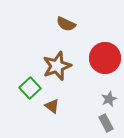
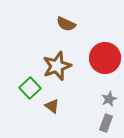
gray rectangle: rotated 48 degrees clockwise
